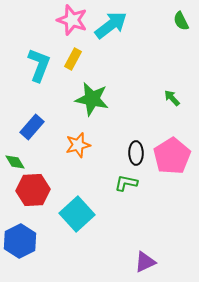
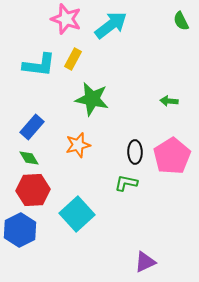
pink star: moved 6 px left, 1 px up
cyan L-shape: rotated 76 degrees clockwise
green arrow: moved 3 px left, 3 px down; rotated 42 degrees counterclockwise
black ellipse: moved 1 px left, 1 px up
green diamond: moved 14 px right, 4 px up
blue hexagon: moved 11 px up
